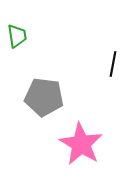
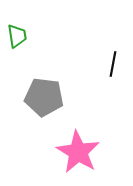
pink star: moved 3 px left, 8 px down
